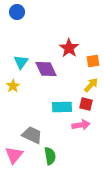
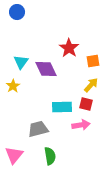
gray trapezoid: moved 6 px right, 6 px up; rotated 40 degrees counterclockwise
